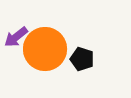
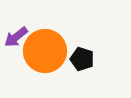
orange circle: moved 2 px down
